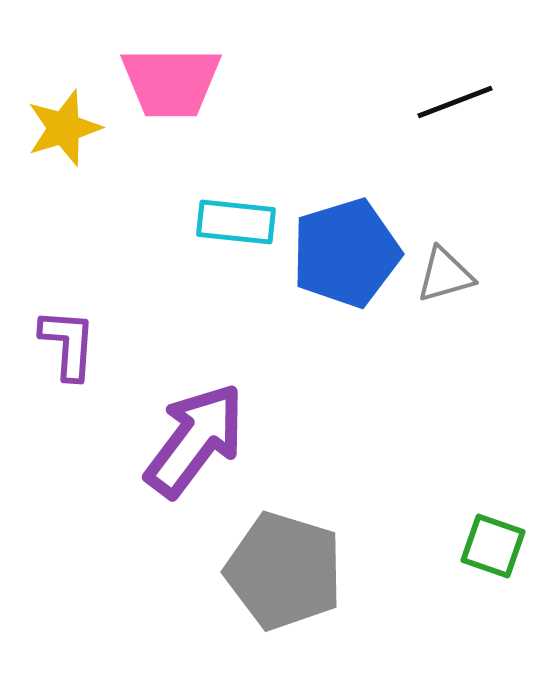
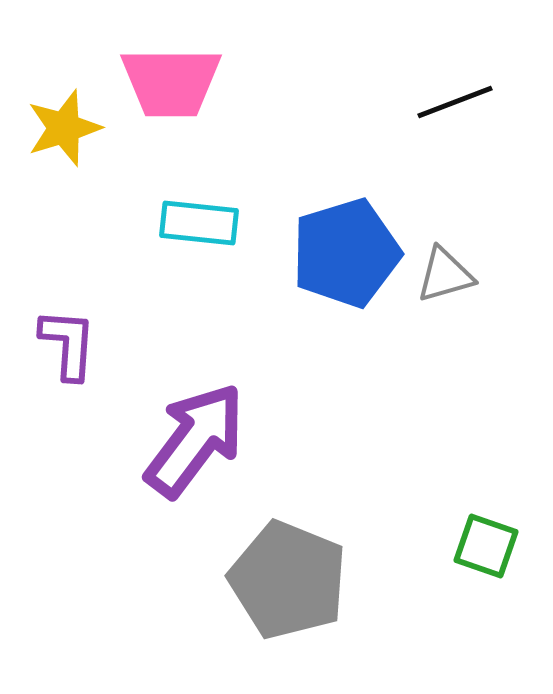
cyan rectangle: moved 37 px left, 1 px down
green square: moved 7 px left
gray pentagon: moved 4 px right, 9 px down; rotated 5 degrees clockwise
